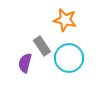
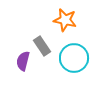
cyan circle: moved 5 px right
purple semicircle: moved 2 px left, 2 px up
